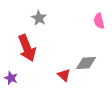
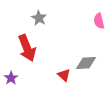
purple star: rotated 16 degrees clockwise
